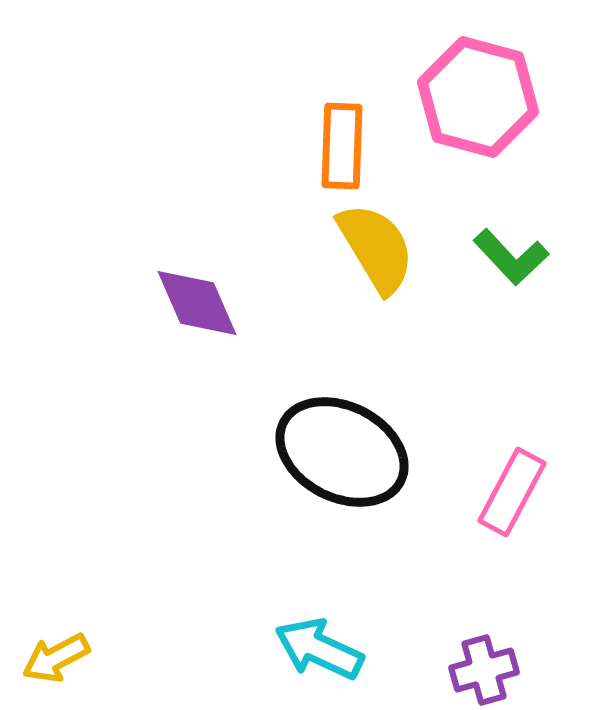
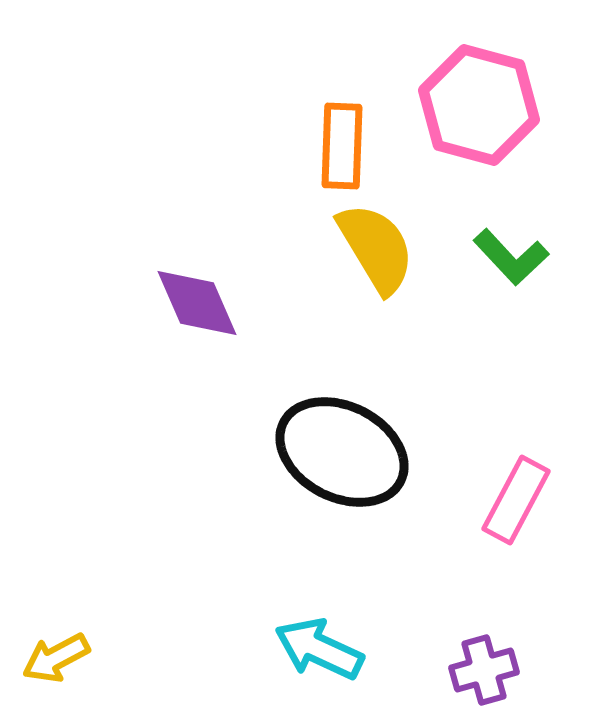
pink hexagon: moved 1 px right, 8 px down
pink rectangle: moved 4 px right, 8 px down
